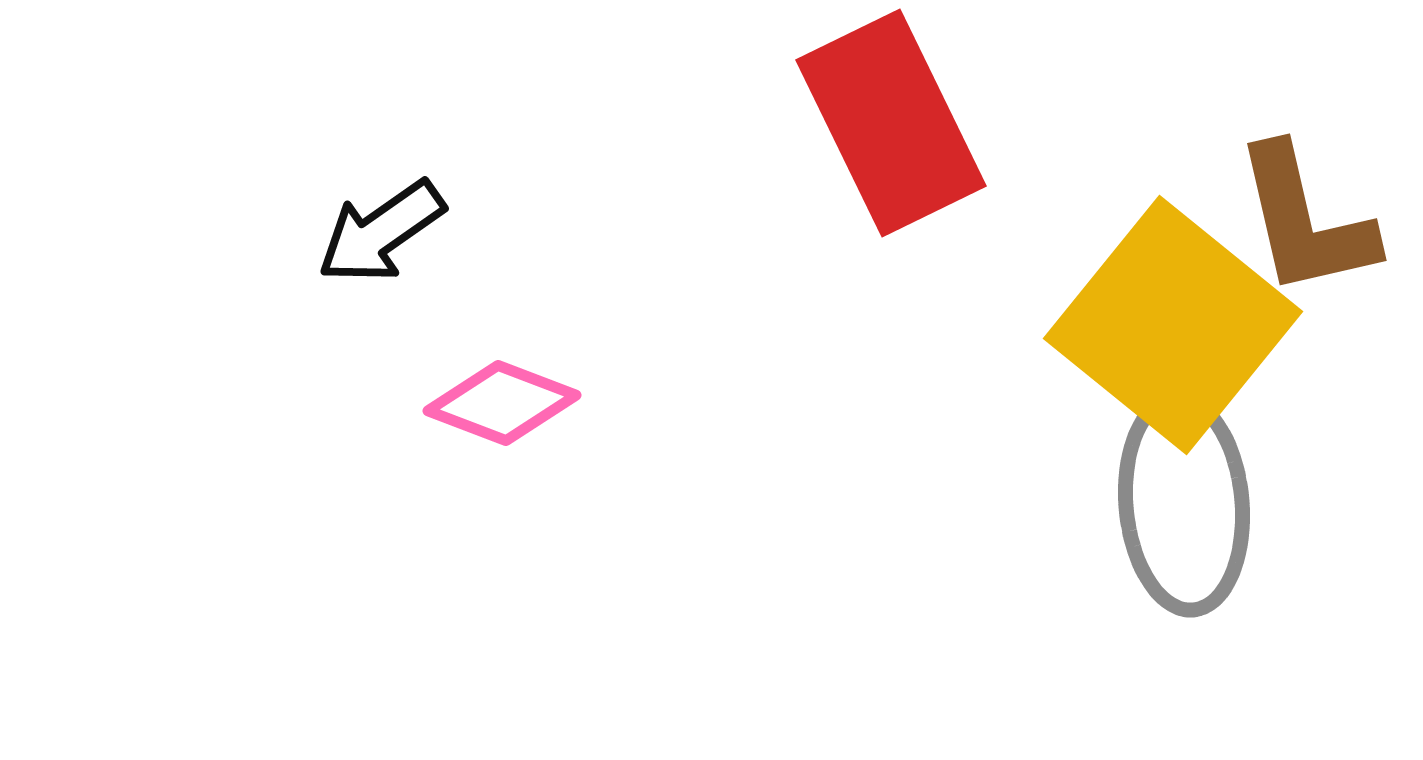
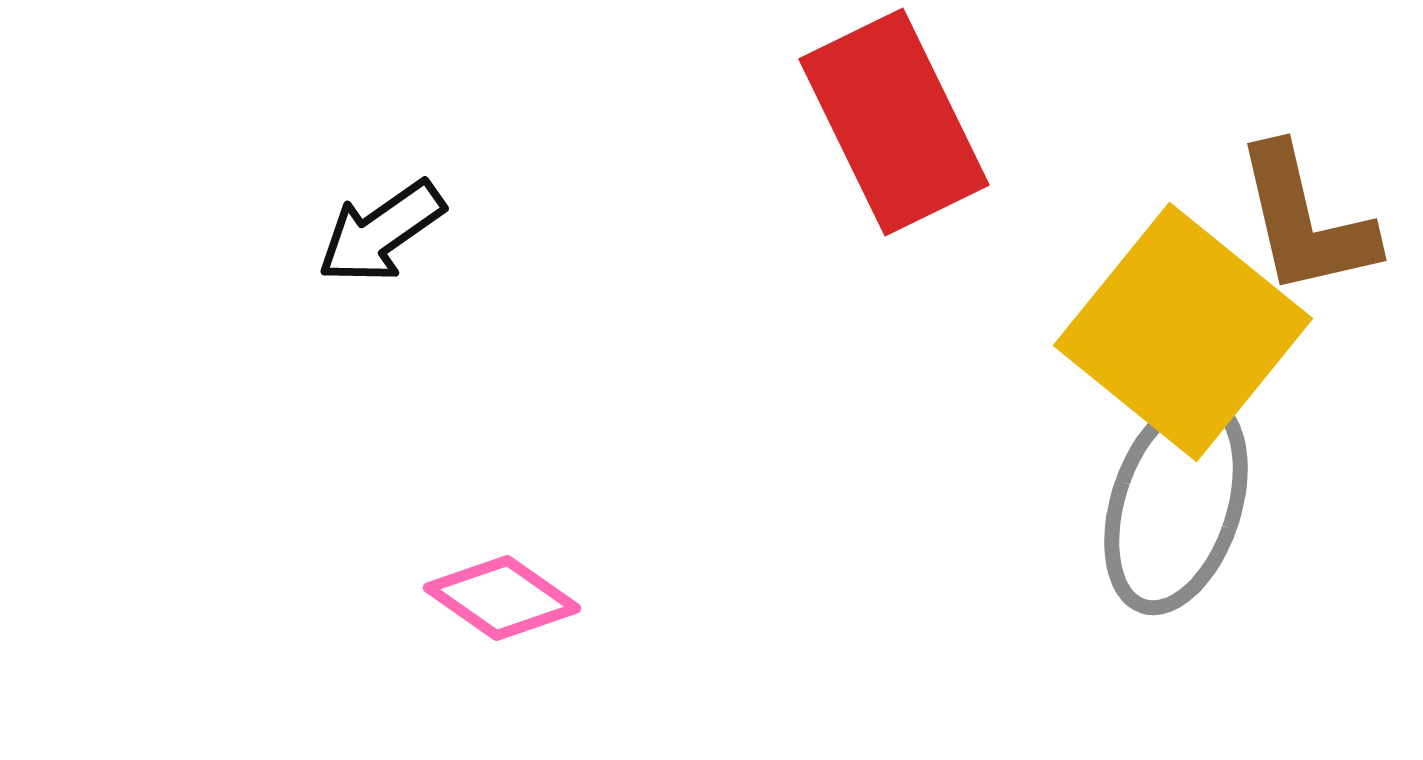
red rectangle: moved 3 px right, 1 px up
yellow square: moved 10 px right, 7 px down
pink diamond: moved 195 px down; rotated 14 degrees clockwise
gray ellipse: moved 8 px left, 1 px down; rotated 23 degrees clockwise
